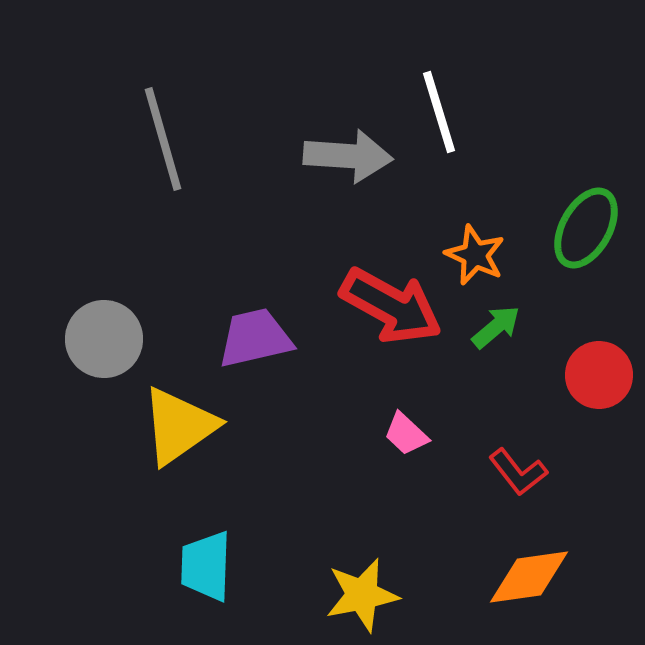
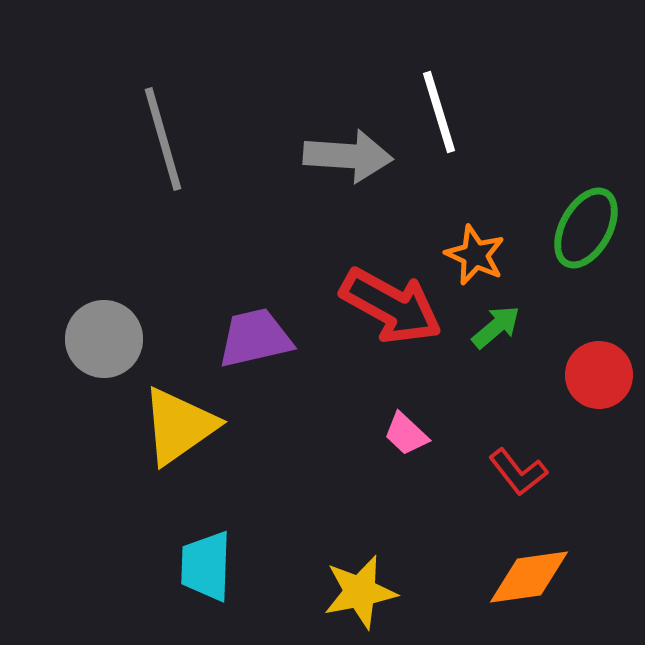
yellow star: moved 2 px left, 3 px up
